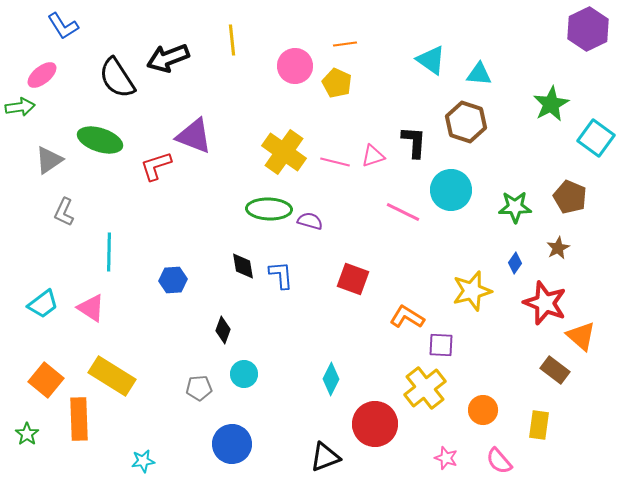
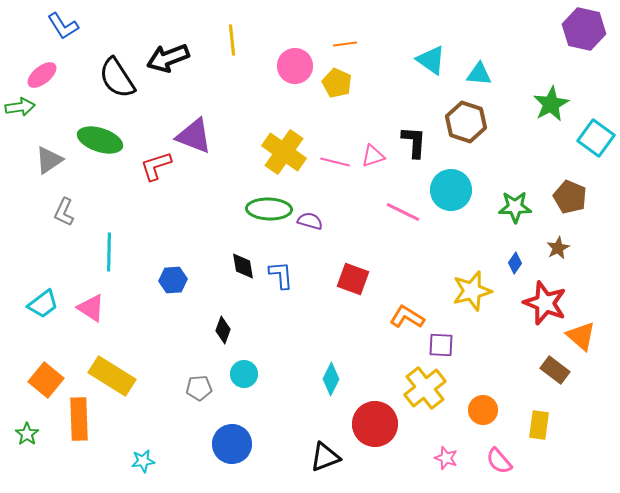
purple hexagon at (588, 29): moved 4 px left; rotated 21 degrees counterclockwise
